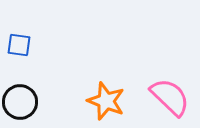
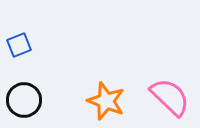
blue square: rotated 30 degrees counterclockwise
black circle: moved 4 px right, 2 px up
